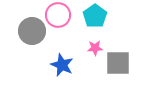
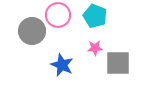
cyan pentagon: rotated 15 degrees counterclockwise
